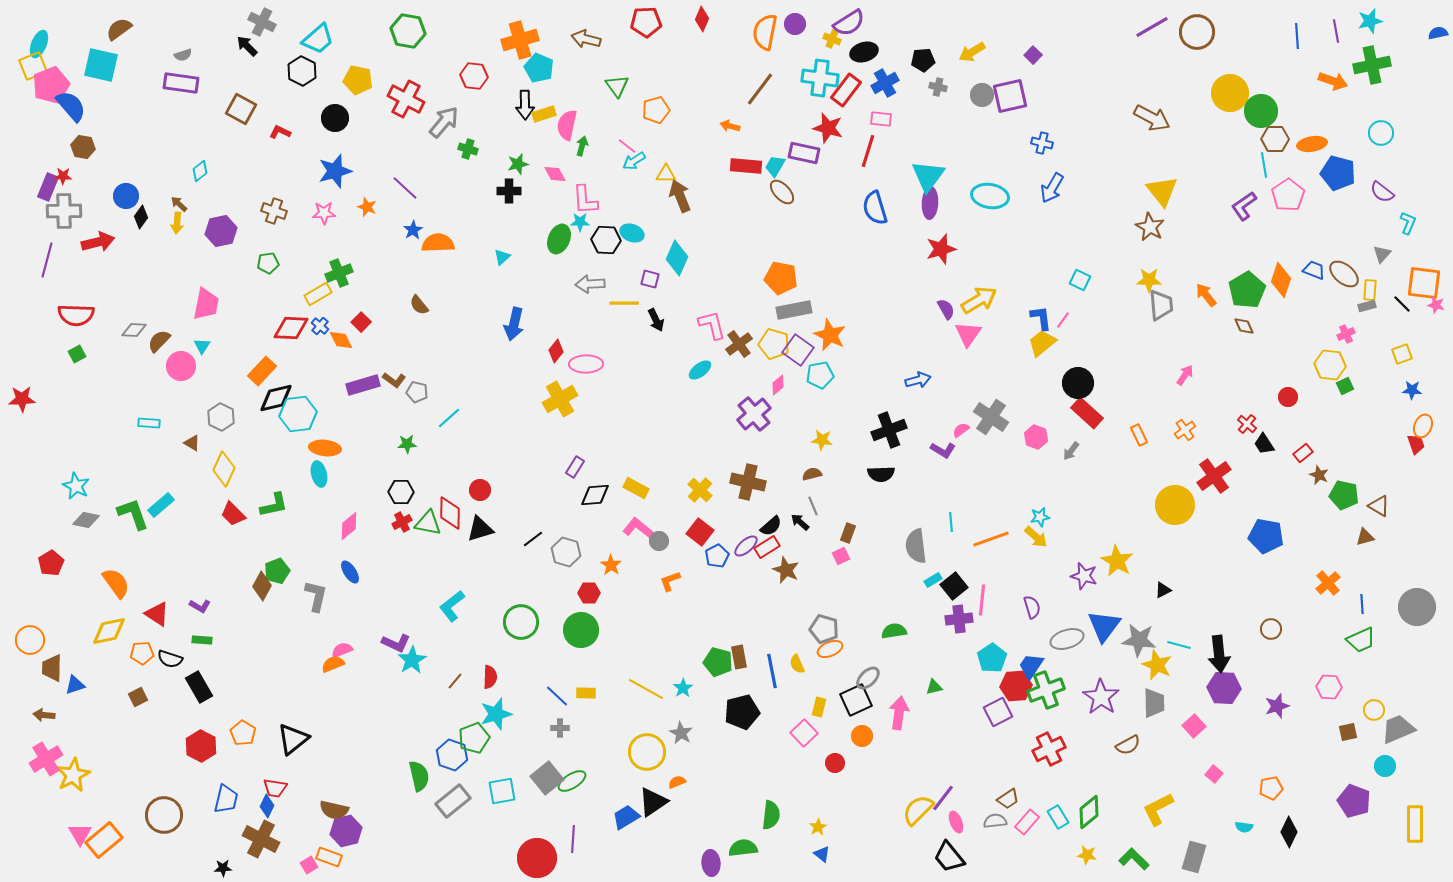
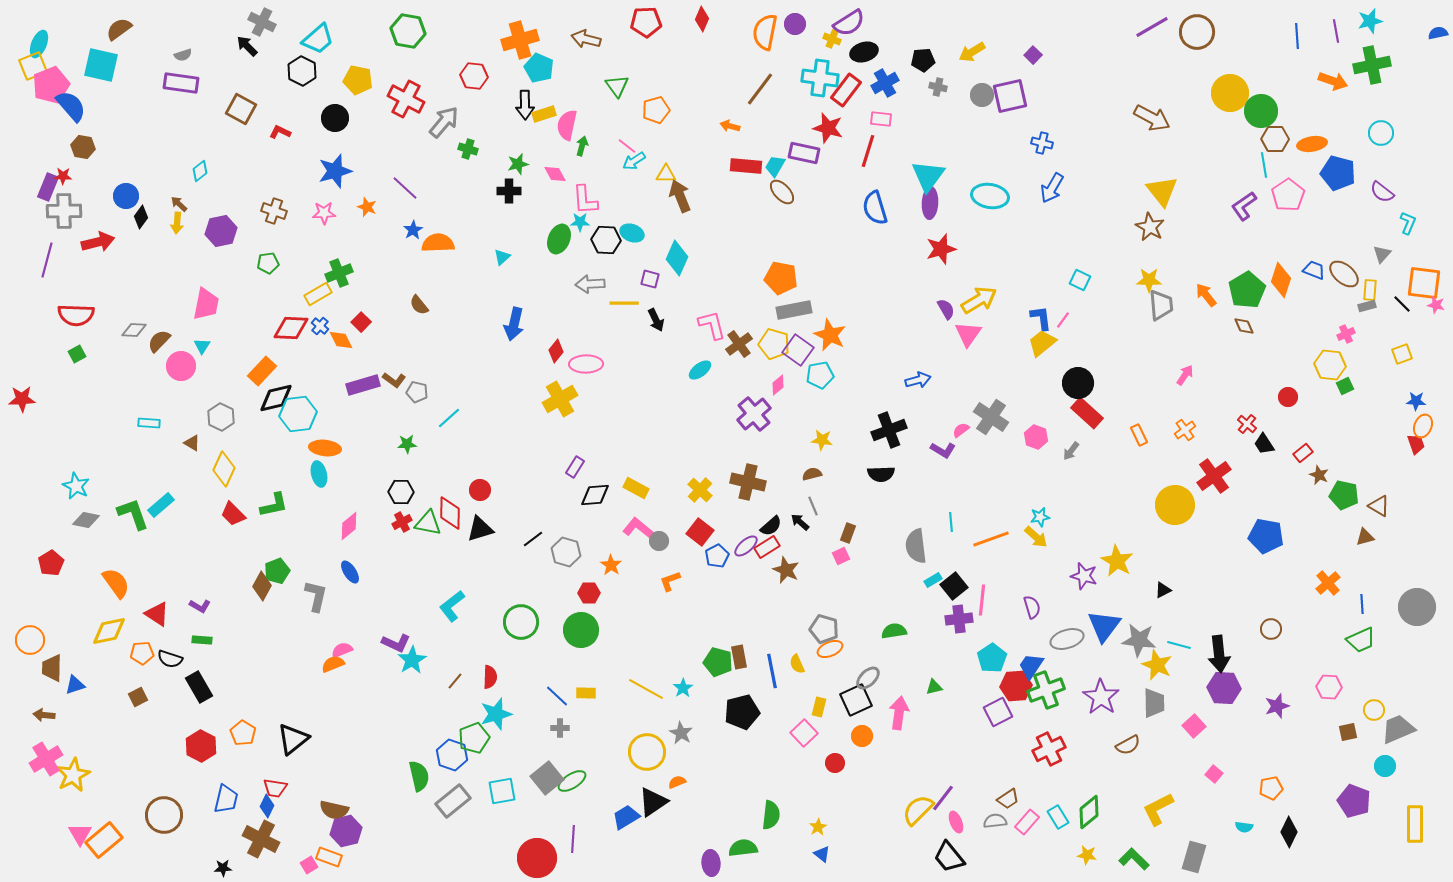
blue star at (1412, 390): moved 4 px right, 11 px down
